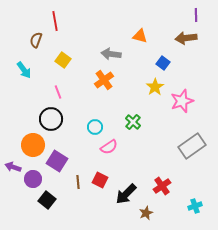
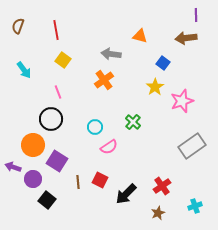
red line: moved 1 px right, 9 px down
brown semicircle: moved 18 px left, 14 px up
brown star: moved 12 px right
